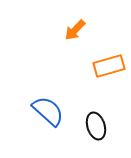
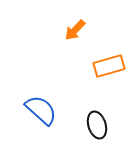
blue semicircle: moved 7 px left, 1 px up
black ellipse: moved 1 px right, 1 px up
